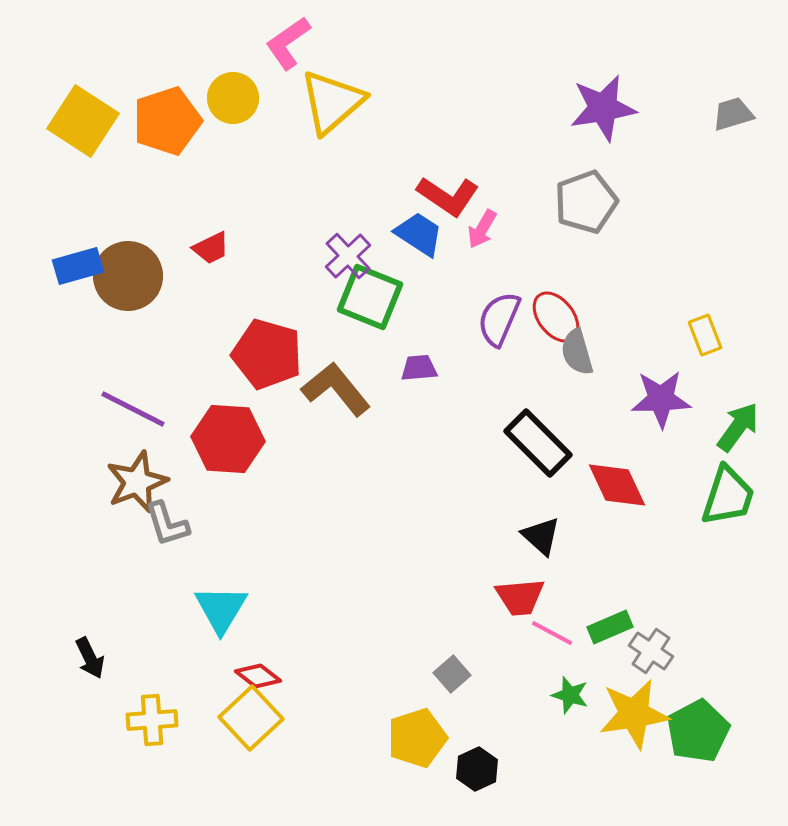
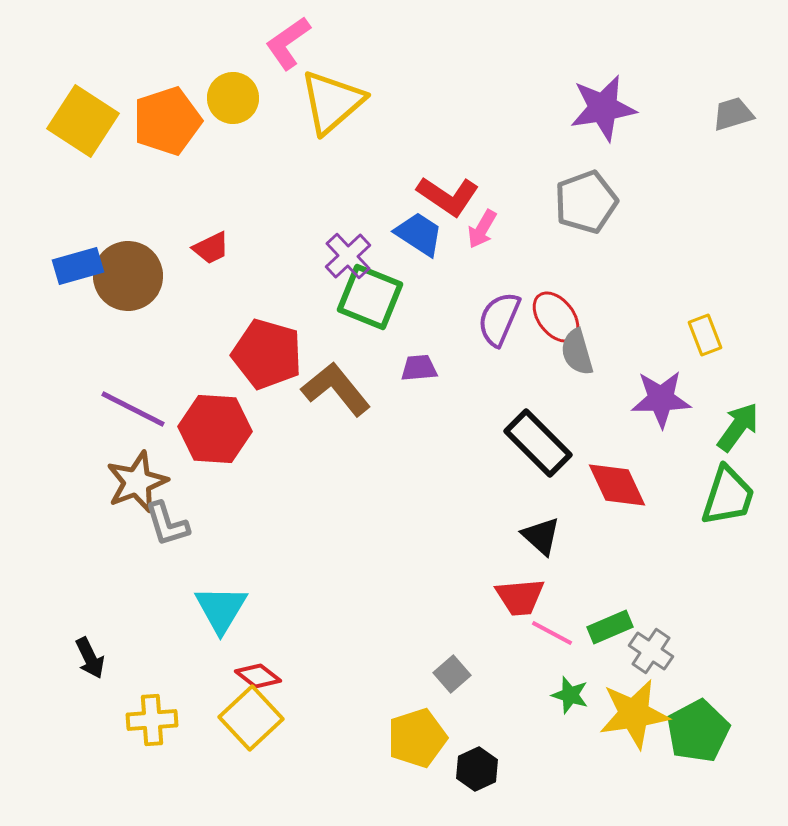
red hexagon at (228, 439): moved 13 px left, 10 px up
